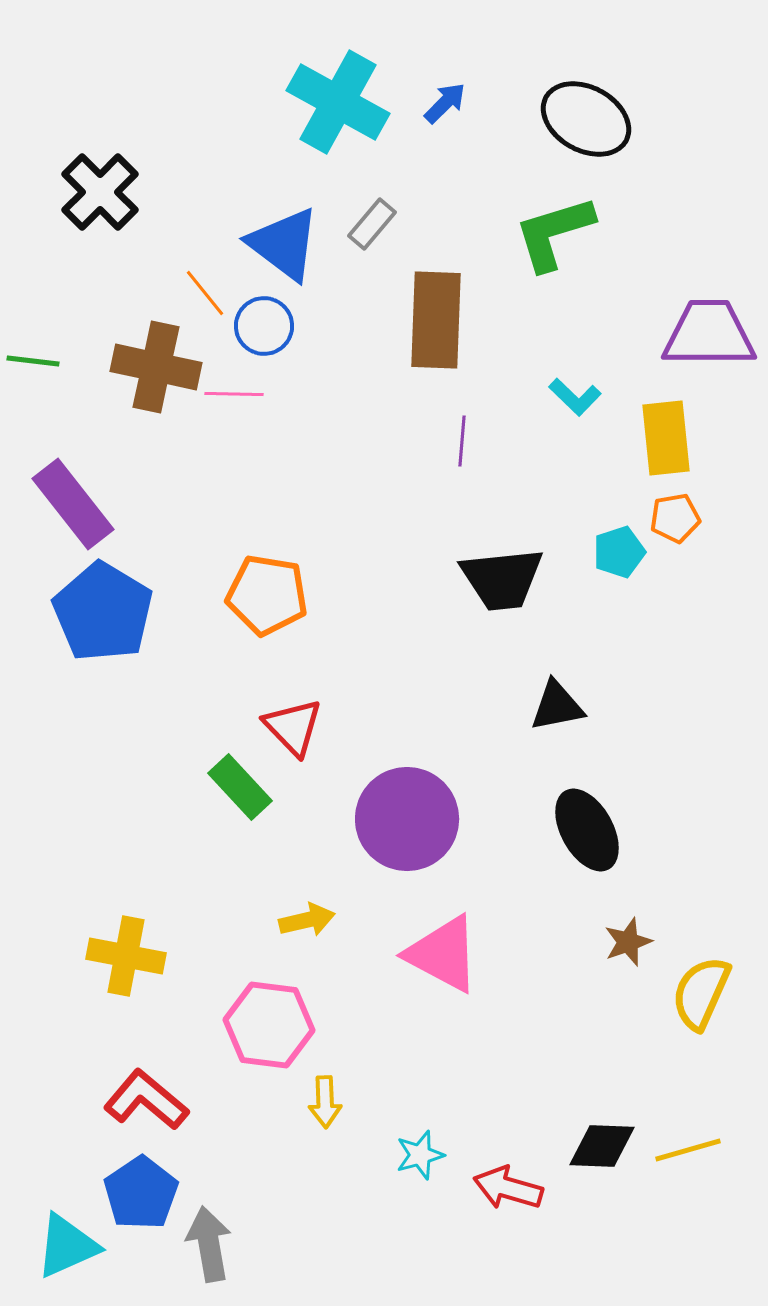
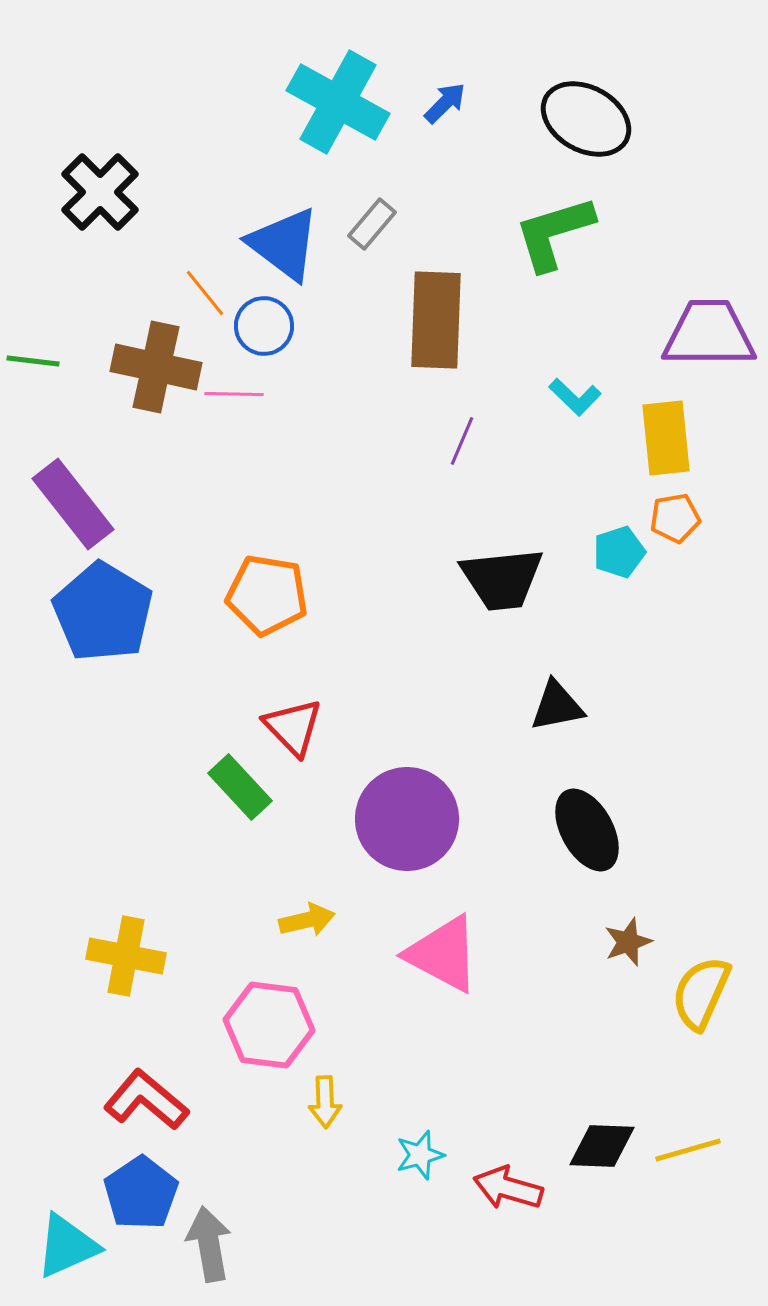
purple line at (462, 441): rotated 18 degrees clockwise
